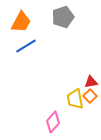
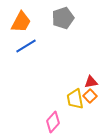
gray pentagon: moved 1 px down
